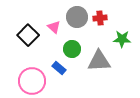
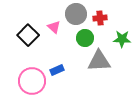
gray circle: moved 1 px left, 3 px up
green circle: moved 13 px right, 11 px up
blue rectangle: moved 2 px left, 2 px down; rotated 64 degrees counterclockwise
